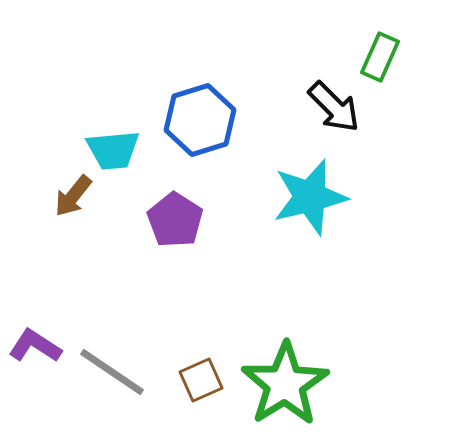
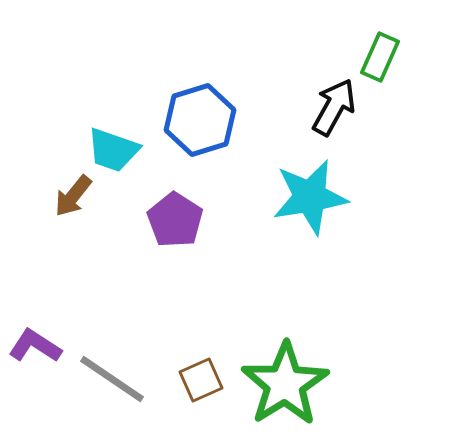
black arrow: rotated 106 degrees counterclockwise
cyan trapezoid: rotated 24 degrees clockwise
cyan star: rotated 4 degrees clockwise
gray line: moved 7 px down
